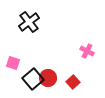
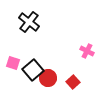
black cross: rotated 15 degrees counterclockwise
black square: moved 9 px up
